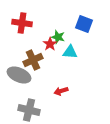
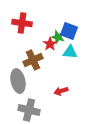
blue square: moved 15 px left, 7 px down
gray ellipse: moved 1 px left, 6 px down; rotated 55 degrees clockwise
